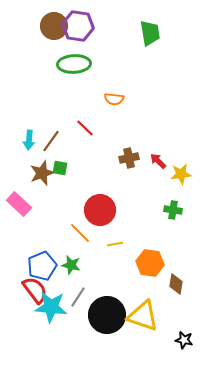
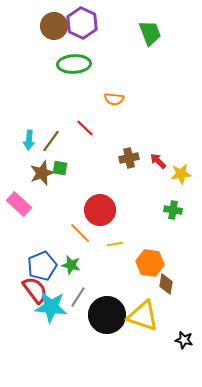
purple hexagon: moved 4 px right, 3 px up; rotated 16 degrees clockwise
green trapezoid: rotated 12 degrees counterclockwise
brown diamond: moved 10 px left
